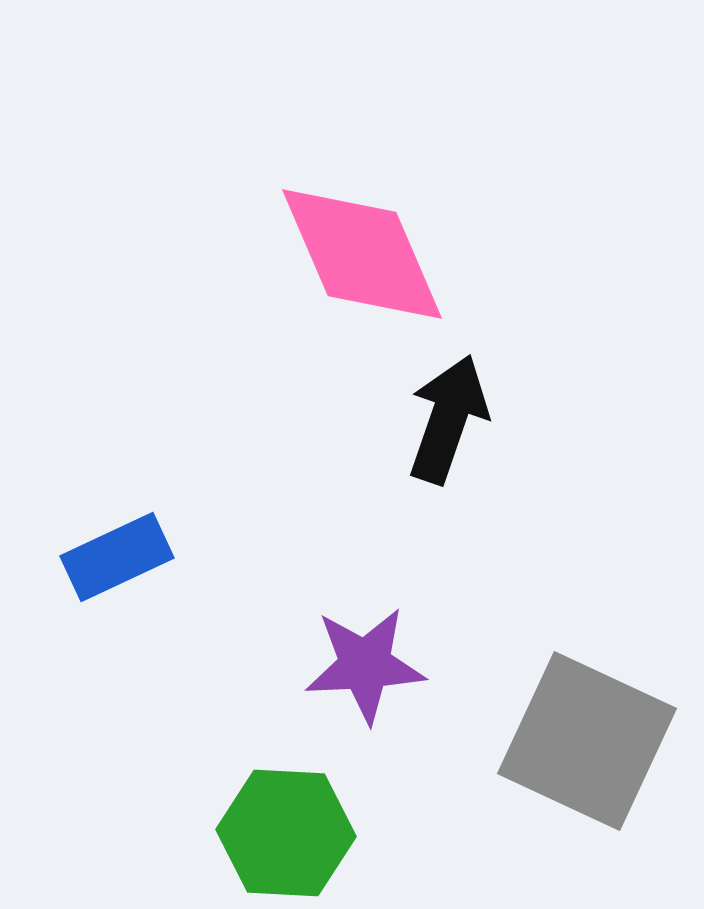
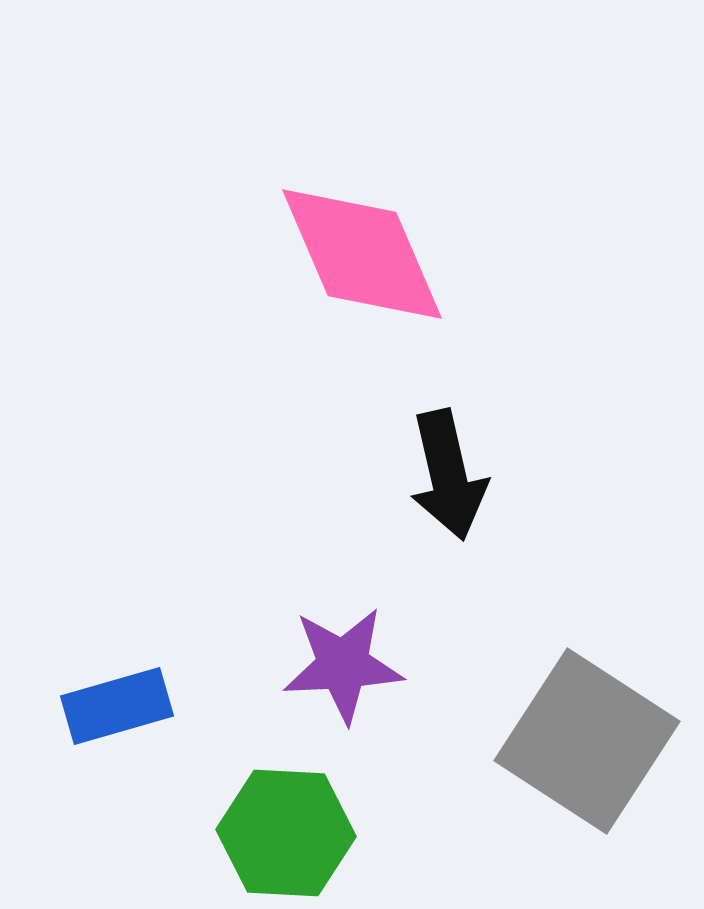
black arrow: moved 56 px down; rotated 148 degrees clockwise
blue rectangle: moved 149 px down; rotated 9 degrees clockwise
purple star: moved 22 px left
gray square: rotated 8 degrees clockwise
